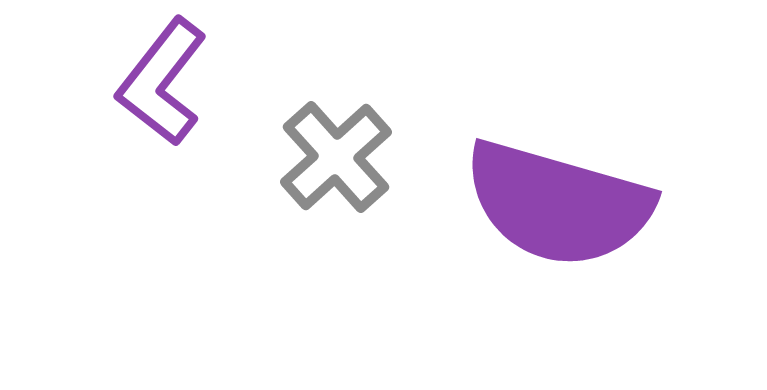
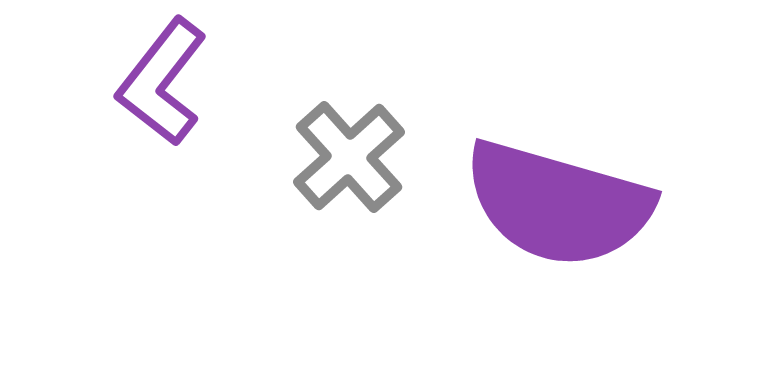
gray cross: moved 13 px right
